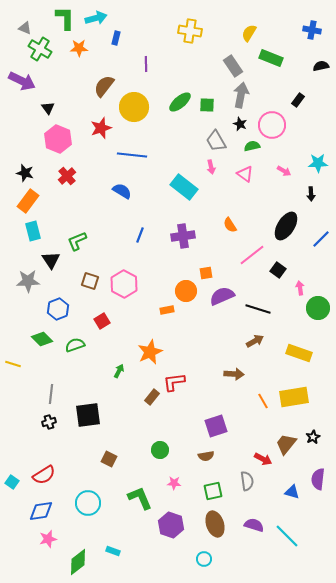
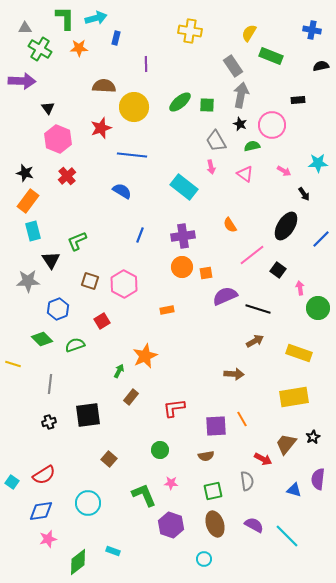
gray triangle at (25, 28): rotated 24 degrees counterclockwise
green rectangle at (271, 58): moved 2 px up
purple arrow at (22, 81): rotated 24 degrees counterclockwise
brown semicircle at (104, 86): rotated 55 degrees clockwise
black rectangle at (298, 100): rotated 48 degrees clockwise
black arrow at (311, 194): moved 7 px left; rotated 32 degrees counterclockwise
orange circle at (186, 291): moved 4 px left, 24 px up
purple semicircle at (222, 296): moved 3 px right
orange star at (150, 352): moved 5 px left, 4 px down
red L-shape at (174, 382): moved 26 px down
gray line at (51, 394): moved 1 px left, 10 px up
brown rectangle at (152, 397): moved 21 px left
orange line at (263, 401): moved 21 px left, 18 px down
purple square at (216, 426): rotated 15 degrees clockwise
brown square at (109, 459): rotated 14 degrees clockwise
pink star at (174, 483): moved 3 px left
blue triangle at (292, 492): moved 2 px right, 2 px up
green L-shape at (140, 498): moved 4 px right, 3 px up
purple semicircle at (254, 525): rotated 12 degrees clockwise
